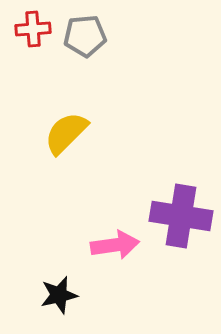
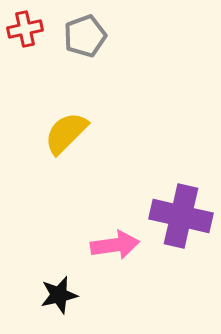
red cross: moved 8 px left; rotated 8 degrees counterclockwise
gray pentagon: rotated 15 degrees counterclockwise
purple cross: rotated 4 degrees clockwise
